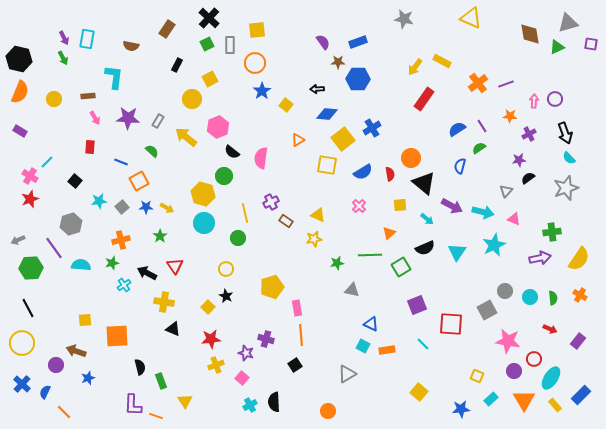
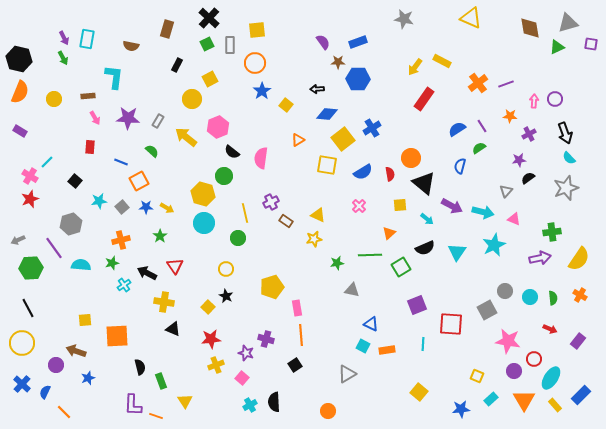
brown rectangle at (167, 29): rotated 18 degrees counterclockwise
brown diamond at (530, 34): moved 6 px up
cyan line at (423, 344): rotated 48 degrees clockwise
